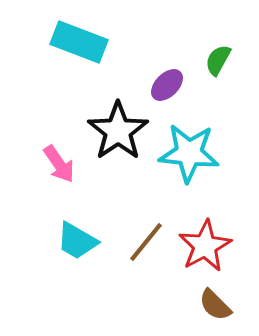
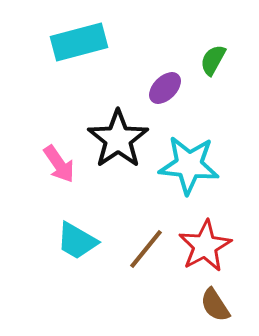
cyan rectangle: rotated 36 degrees counterclockwise
green semicircle: moved 5 px left
purple ellipse: moved 2 px left, 3 px down
black star: moved 8 px down
cyan star: moved 12 px down
brown line: moved 7 px down
brown semicircle: rotated 12 degrees clockwise
